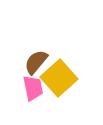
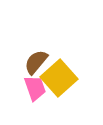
pink trapezoid: moved 2 px right; rotated 8 degrees counterclockwise
